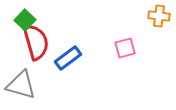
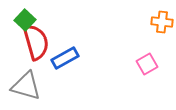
orange cross: moved 3 px right, 6 px down
pink square: moved 22 px right, 16 px down; rotated 15 degrees counterclockwise
blue rectangle: moved 3 px left; rotated 8 degrees clockwise
gray triangle: moved 5 px right, 1 px down
